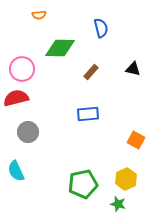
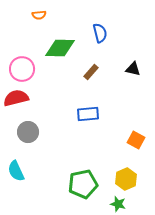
blue semicircle: moved 1 px left, 5 px down
